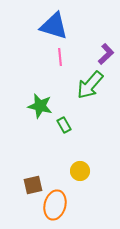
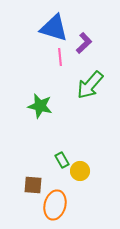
blue triangle: moved 2 px down
purple L-shape: moved 22 px left, 11 px up
green rectangle: moved 2 px left, 35 px down
brown square: rotated 18 degrees clockwise
